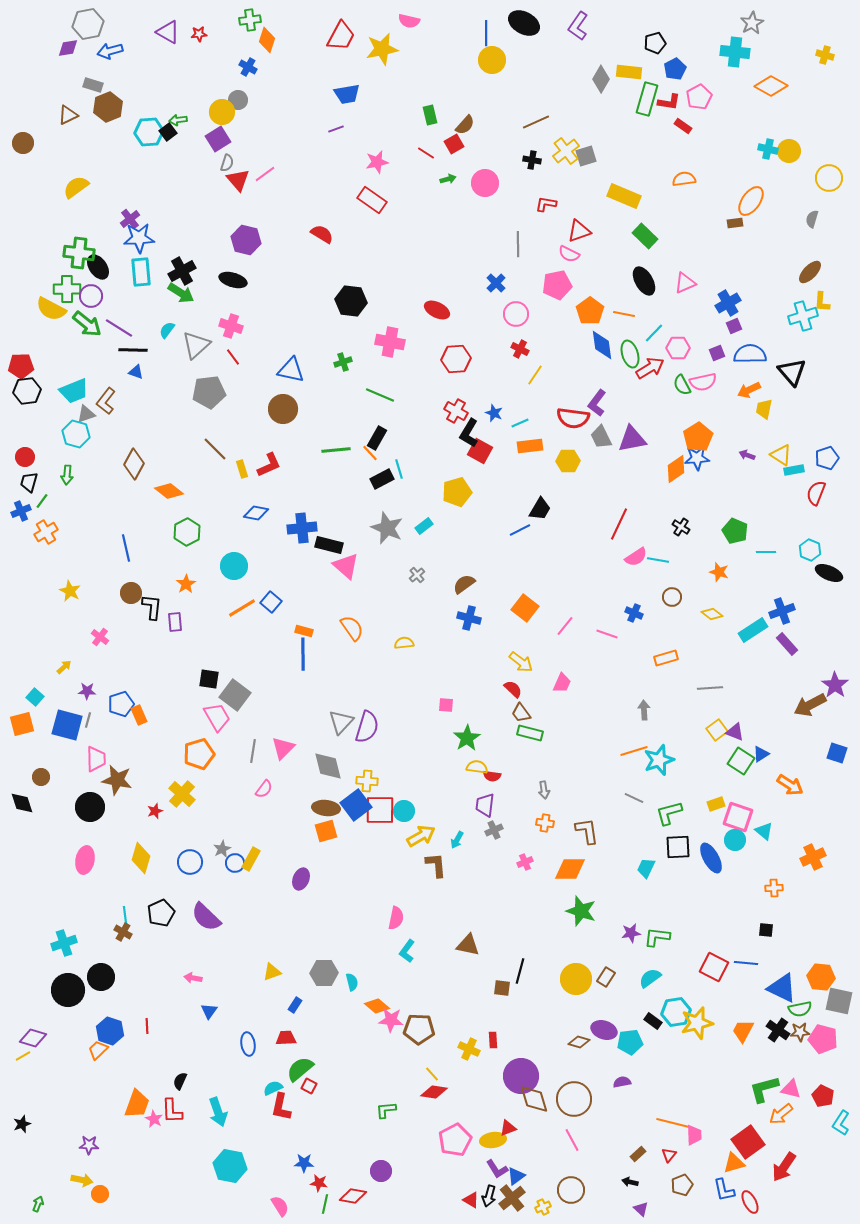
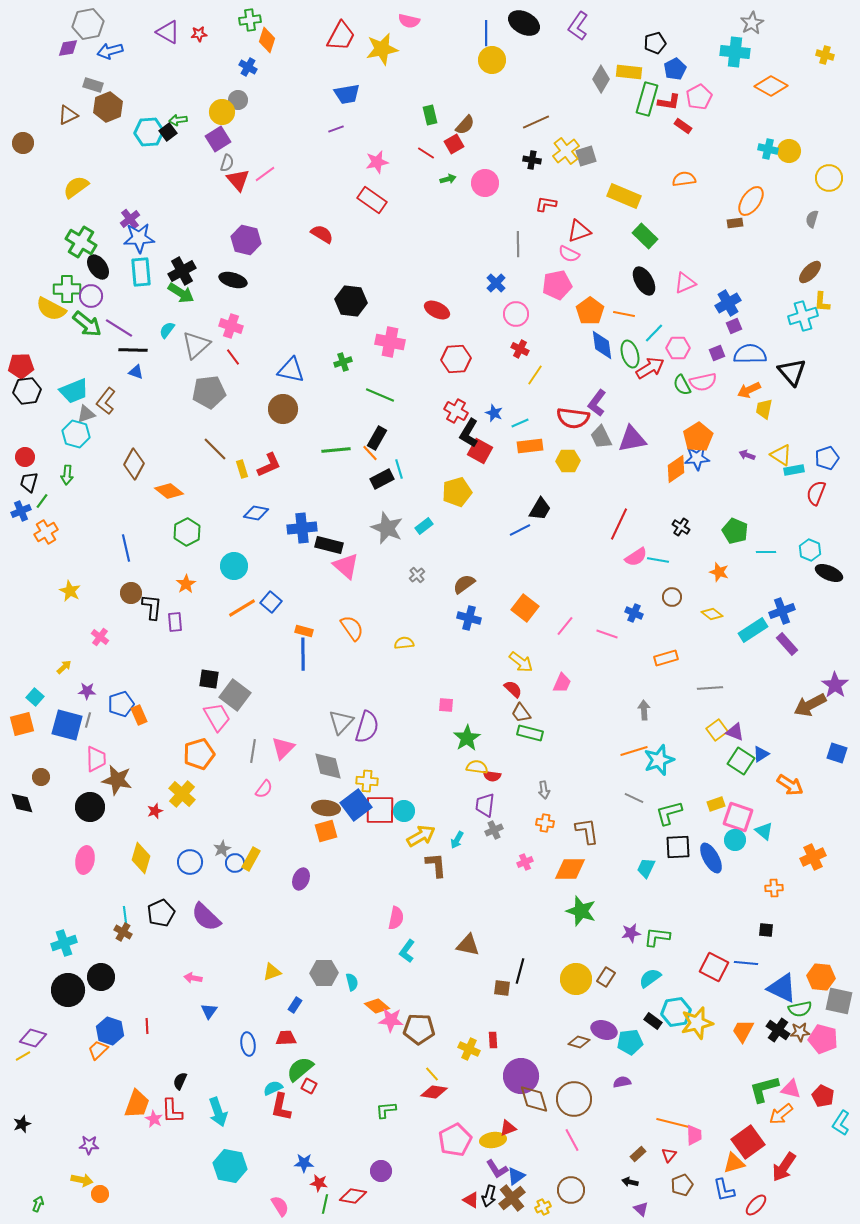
green cross at (79, 253): moved 2 px right, 11 px up; rotated 24 degrees clockwise
red ellipse at (750, 1202): moved 6 px right, 3 px down; rotated 70 degrees clockwise
